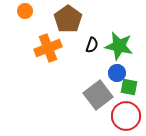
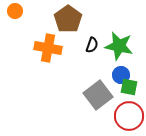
orange circle: moved 10 px left
orange cross: rotated 32 degrees clockwise
blue circle: moved 4 px right, 2 px down
red circle: moved 3 px right
